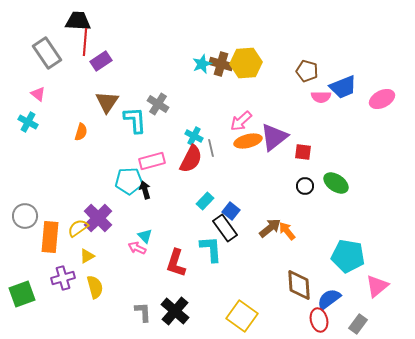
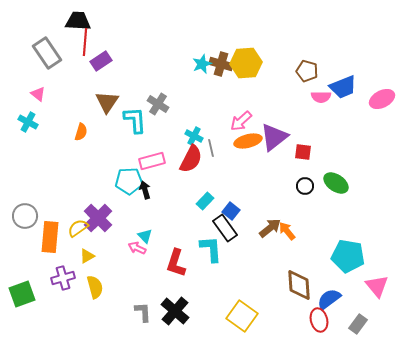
pink triangle at (377, 286): rotated 30 degrees counterclockwise
